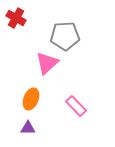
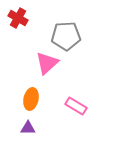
red cross: moved 2 px right
gray pentagon: moved 1 px right
orange ellipse: rotated 10 degrees counterclockwise
pink rectangle: rotated 15 degrees counterclockwise
